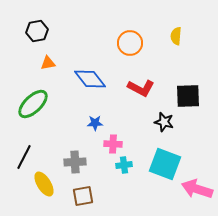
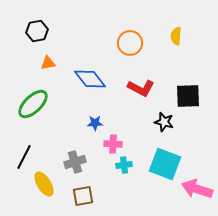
gray cross: rotated 15 degrees counterclockwise
